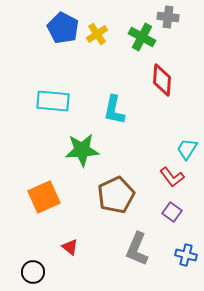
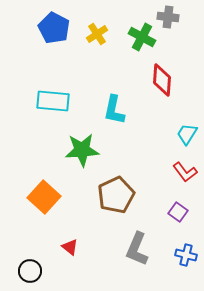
blue pentagon: moved 9 px left
cyan trapezoid: moved 15 px up
red L-shape: moved 13 px right, 5 px up
orange square: rotated 24 degrees counterclockwise
purple square: moved 6 px right
black circle: moved 3 px left, 1 px up
